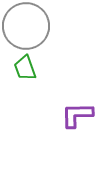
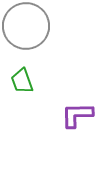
green trapezoid: moved 3 px left, 13 px down
